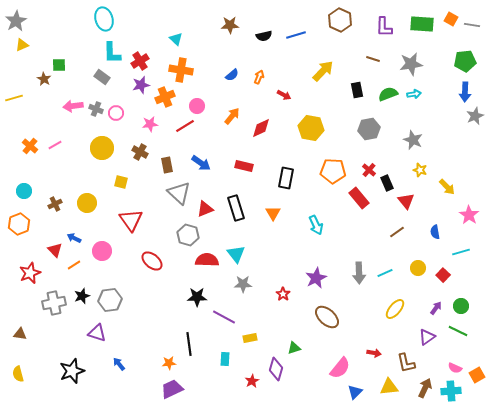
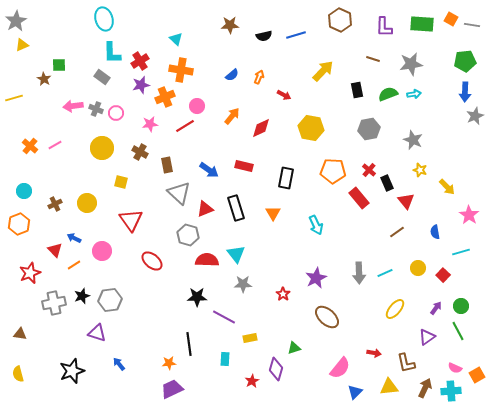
blue arrow at (201, 163): moved 8 px right, 7 px down
green line at (458, 331): rotated 36 degrees clockwise
